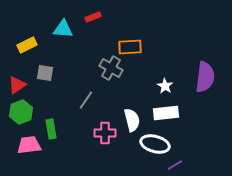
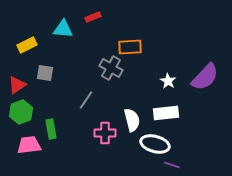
purple semicircle: rotated 36 degrees clockwise
white star: moved 3 px right, 5 px up
purple line: moved 3 px left; rotated 49 degrees clockwise
